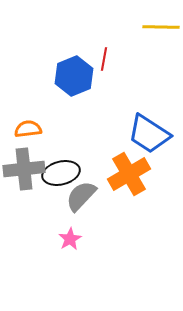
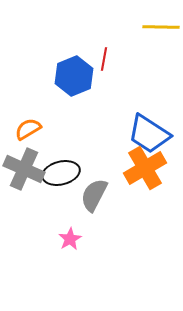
orange semicircle: rotated 24 degrees counterclockwise
gray cross: rotated 30 degrees clockwise
orange cross: moved 16 px right, 6 px up
gray semicircle: moved 13 px right, 1 px up; rotated 16 degrees counterclockwise
